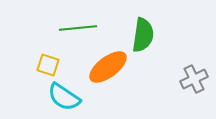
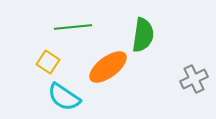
green line: moved 5 px left, 1 px up
yellow square: moved 3 px up; rotated 15 degrees clockwise
